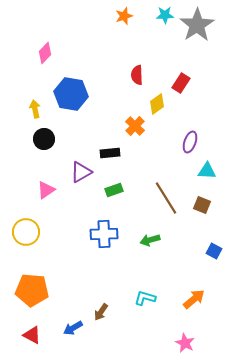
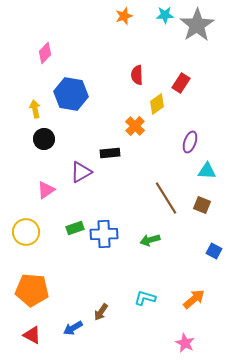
green rectangle: moved 39 px left, 38 px down
